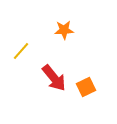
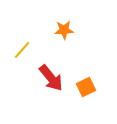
yellow line: moved 1 px right, 1 px up
red arrow: moved 3 px left
